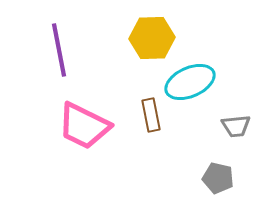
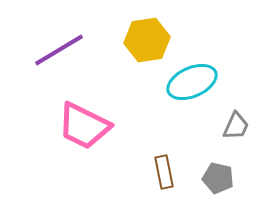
yellow hexagon: moved 5 px left, 2 px down; rotated 6 degrees counterclockwise
purple line: rotated 70 degrees clockwise
cyan ellipse: moved 2 px right
brown rectangle: moved 13 px right, 57 px down
gray trapezoid: rotated 60 degrees counterclockwise
